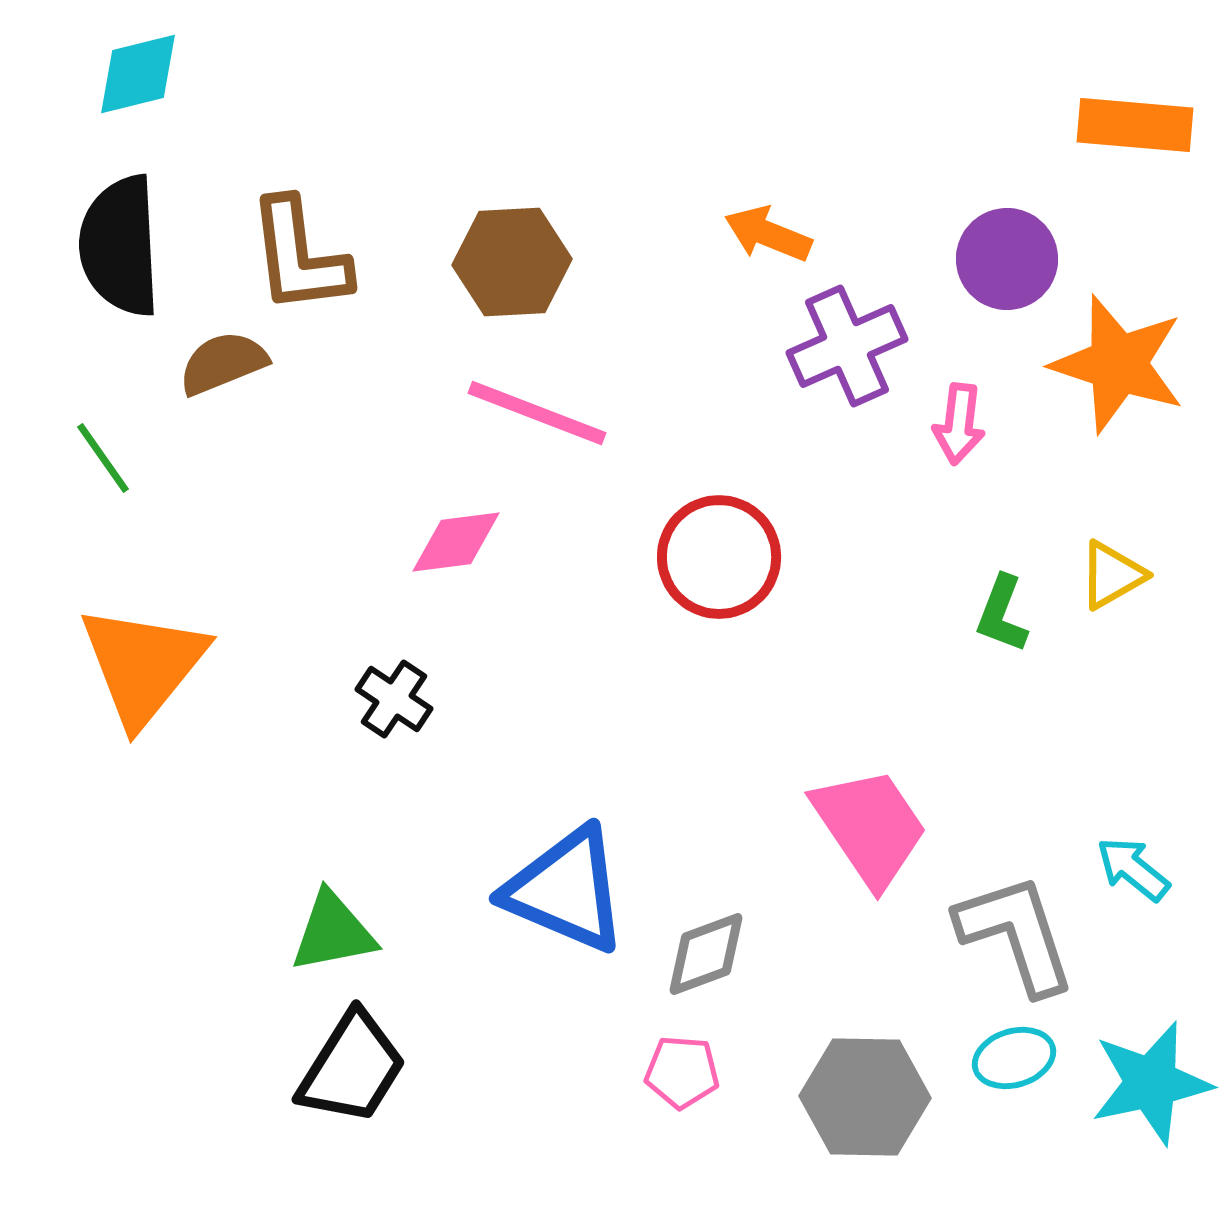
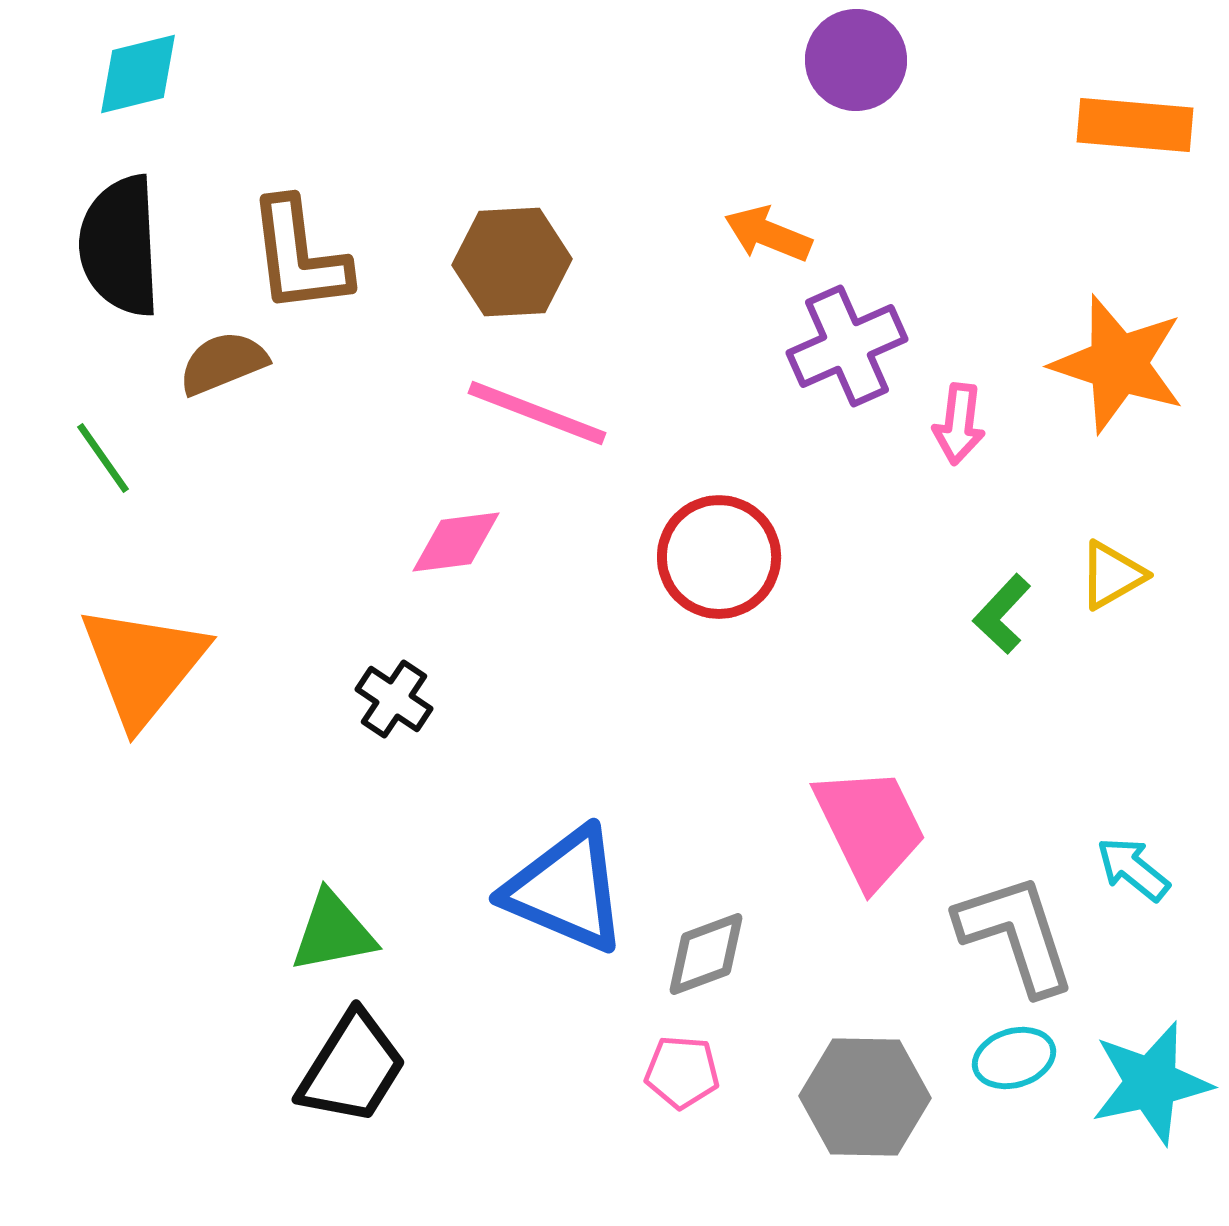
purple circle: moved 151 px left, 199 px up
green L-shape: rotated 22 degrees clockwise
pink trapezoid: rotated 8 degrees clockwise
